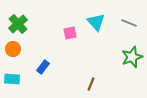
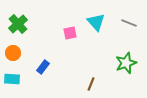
orange circle: moved 4 px down
green star: moved 6 px left, 6 px down
